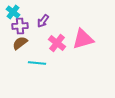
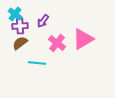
cyan cross: moved 2 px right, 2 px down
pink triangle: rotated 15 degrees counterclockwise
